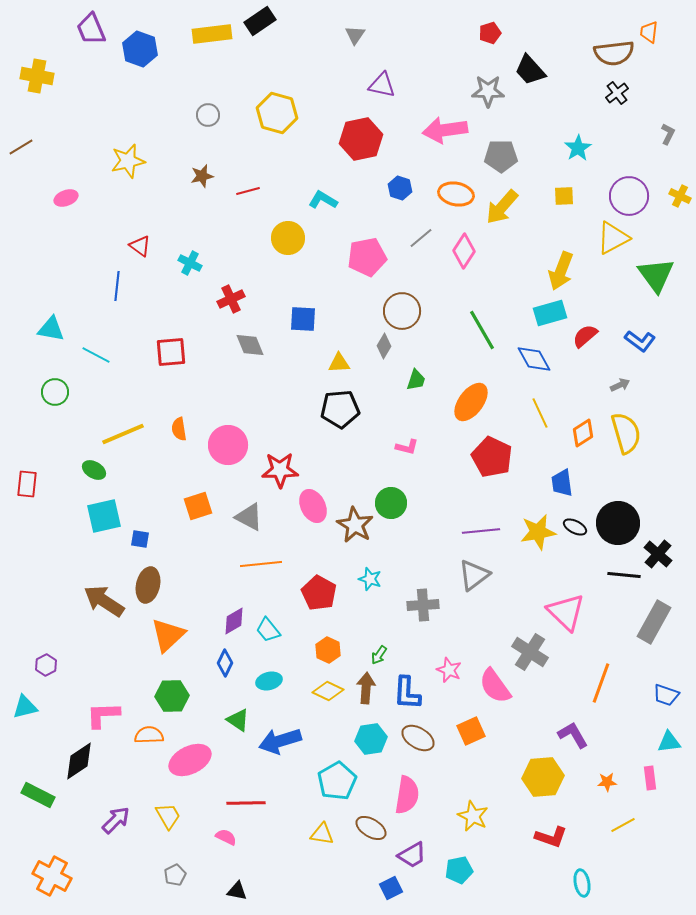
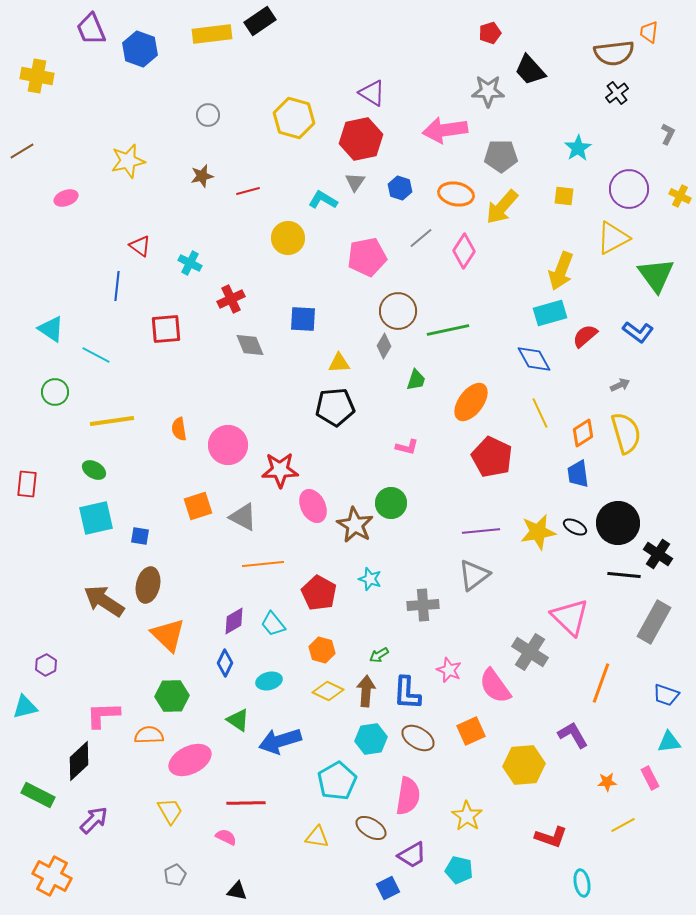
gray triangle at (355, 35): moved 147 px down
purple triangle at (382, 85): moved 10 px left, 8 px down; rotated 20 degrees clockwise
yellow hexagon at (277, 113): moved 17 px right, 5 px down
brown line at (21, 147): moved 1 px right, 4 px down
yellow square at (564, 196): rotated 10 degrees clockwise
purple circle at (629, 196): moved 7 px up
brown circle at (402, 311): moved 4 px left
cyan triangle at (51, 329): rotated 24 degrees clockwise
green line at (482, 330): moved 34 px left; rotated 72 degrees counterclockwise
blue L-shape at (640, 341): moved 2 px left, 9 px up
red square at (171, 352): moved 5 px left, 23 px up
black pentagon at (340, 409): moved 5 px left, 2 px up
yellow line at (123, 434): moved 11 px left, 13 px up; rotated 15 degrees clockwise
blue trapezoid at (562, 483): moved 16 px right, 9 px up
cyan square at (104, 516): moved 8 px left, 2 px down
gray triangle at (249, 517): moved 6 px left
blue square at (140, 539): moved 3 px up
black cross at (658, 554): rotated 8 degrees counterclockwise
orange line at (261, 564): moved 2 px right
pink triangle at (566, 612): moved 4 px right, 5 px down
cyan trapezoid at (268, 630): moved 5 px right, 6 px up
orange triangle at (168, 635): rotated 33 degrees counterclockwise
orange hexagon at (328, 650): moved 6 px left; rotated 10 degrees counterclockwise
green arrow at (379, 655): rotated 24 degrees clockwise
brown arrow at (366, 688): moved 3 px down
black diamond at (79, 761): rotated 9 degrees counterclockwise
yellow hexagon at (543, 777): moved 19 px left, 12 px up
pink rectangle at (650, 778): rotated 20 degrees counterclockwise
pink semicircle at (407, 795): moved 1 px right, 1 px down
yellow trapezoid at (168, 816): moved 2 px right, 5 px up
yellow star at (473, 816): moved 6 px left; rotated 8 degrees clockwise
purple arrow at (116, 820): moved 22 px left
yellow triangle at (322, 834): moved 5 px left, 3 px down
cyan pentagon at (459, 870): rotated 24 degrees clockwise
blue square at (391, 888): moved 3 px left
